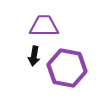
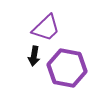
purple trapezoid: moved 2 px right, 2 px down; rotated 136 degrees clockwise
